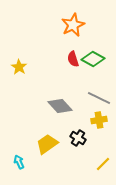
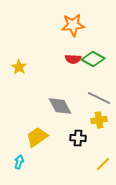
orange star: rotated 20 degrees clockwise
red semicircle: rotated 70 degrees counterclockwise
gray diamond: rotated 15 degrees clockwise
black cross: rotated 28 degrees counterclockwise
yellow trapezoid: moved 10 px left, 7 px up
cyan arrow: rotated 40 degrees clockwise
